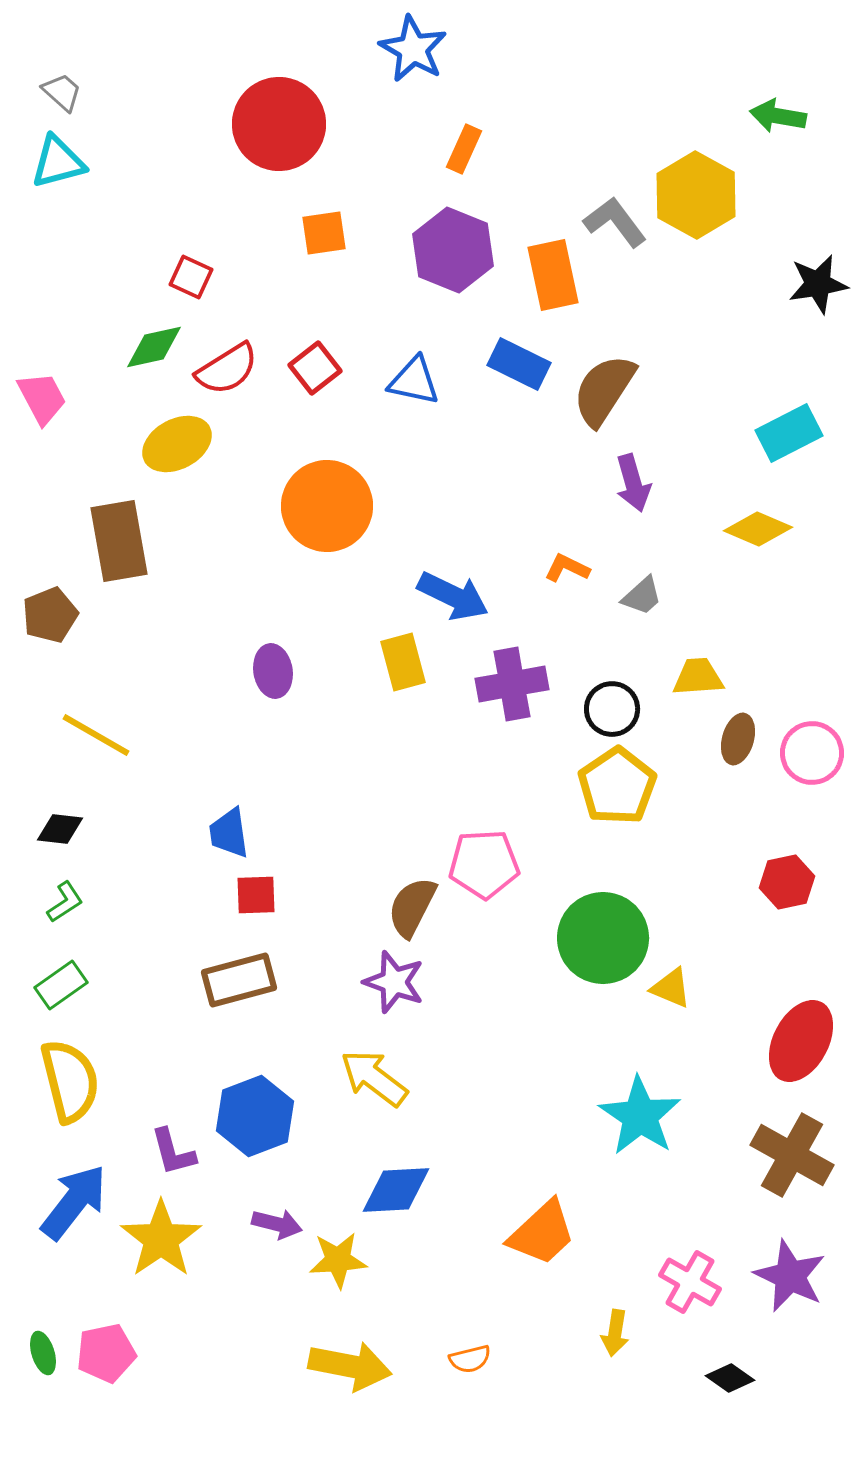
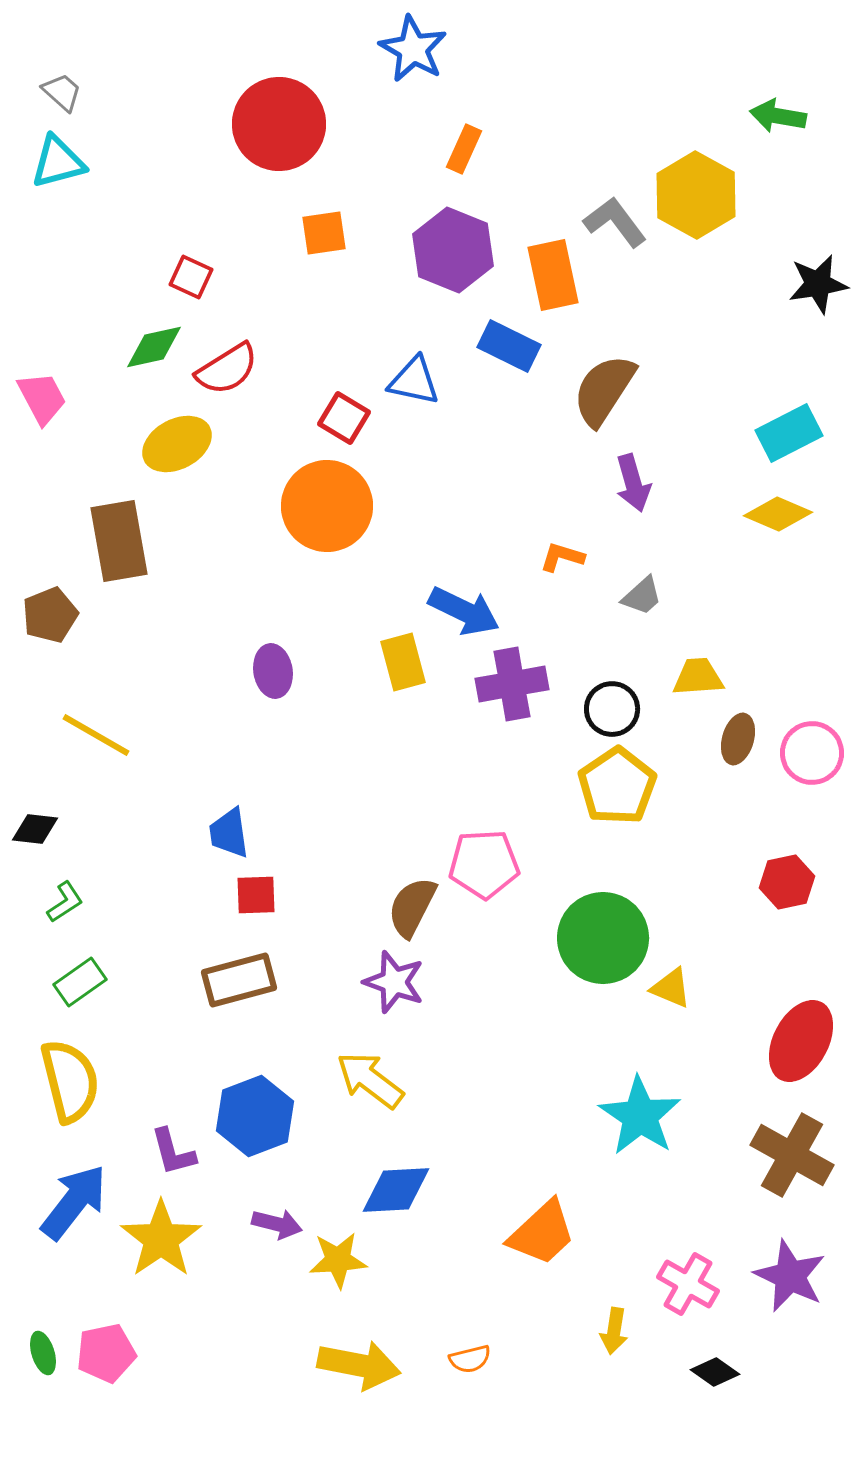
blue rectangle at (519, 364): moved 10 px left, 18 px up
red square at (315, 368): moved 29 px right, 50 px down; rotated 21 degrees counterclockwise
yellow diamond at (758, 529): moved 20 px right, 15 px up
orange L-shape at (567, 568): moved 5 px left, 11 px up; rotated 9 degrees counterclockwise
blue arrow at (453, 596): moved 11 px right, 15 px down
black diamond at (60, 829): moved 25 px left
green rectangle at (61, 985): moved 19 px right, 3 px up
yellow arrow at (374, 1078): moved 4 px left, 2 px down
pink cross at (690, 1282): moved 2 px left, 2 px down
yellow arrow at (615, 1333): moved 1 px left, 2 px up
yellow arrow at (350, 1366): moved 9 px right, 1 px up
black diamond at (730, 1378): moved 15 px left, 6 px up
